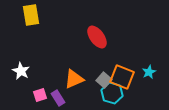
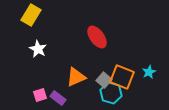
yellow rectangle: rotated 40 degrees clockwise
white star: moved 17 px right, 22 px up
orange triangle: moved 2 px right, 2 px up
cyan hexagon: moved 1 px left
purple rectangle: rotated 21 degrees counterclockwise
